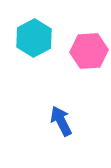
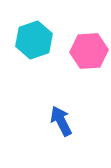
cyan hexagon: moved 2 px down; rotated 9 degrees clockwise
